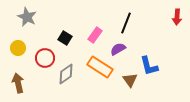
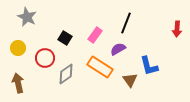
red arrow: moved 12 px down
